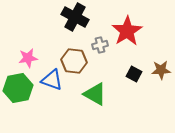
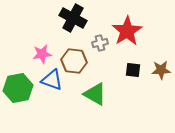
black cross: moved 2 px left, 1 px down
gray cross: moved 2 px up
pink star: moved 14 px right, 4 px up
black square: moved 1 px left, 4 px up; rotated 21 degrees counterclockwise
